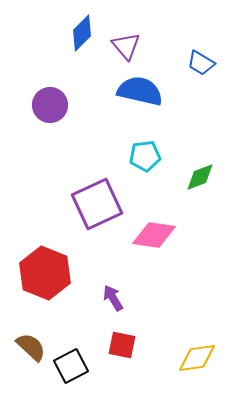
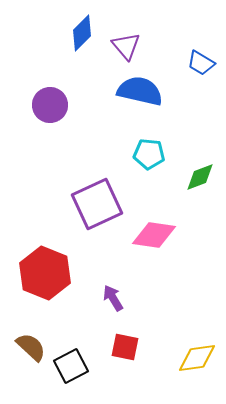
cyan pentagon: moved 4 px right, 2 px up; rotated 12 degrees clockwise
red square: moved 3 px right, 2 px down
